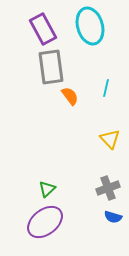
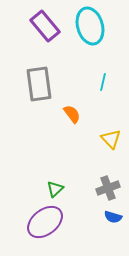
purple rectangle: moved 2 px right, 3 px up; rotated 12 degrees counterclockwise
gray rectangle: moved 12 px left, 17 px down
cyan line: moved 3 px left, 6 px up
orange semicircle: moved 2 px right, 18 px down
yellow triangle: moved 1 px right
green triangle: moved 8 px right
